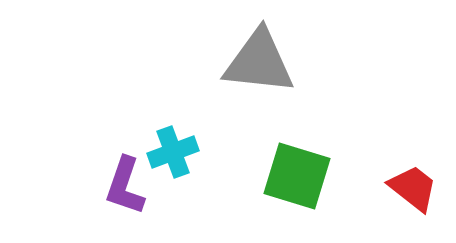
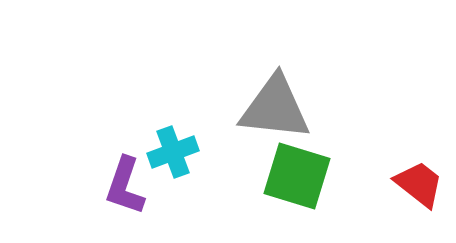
gray triangle: moved 16 px right, 46 px down
red trapezoid: moved 6 px right, 4 px up
